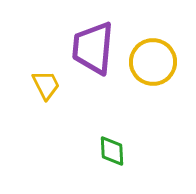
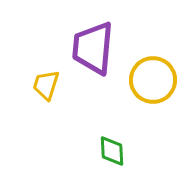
yellow circle: moved 18 px down
yellow trapezoid: rotated 136 degrees counterclockwise
